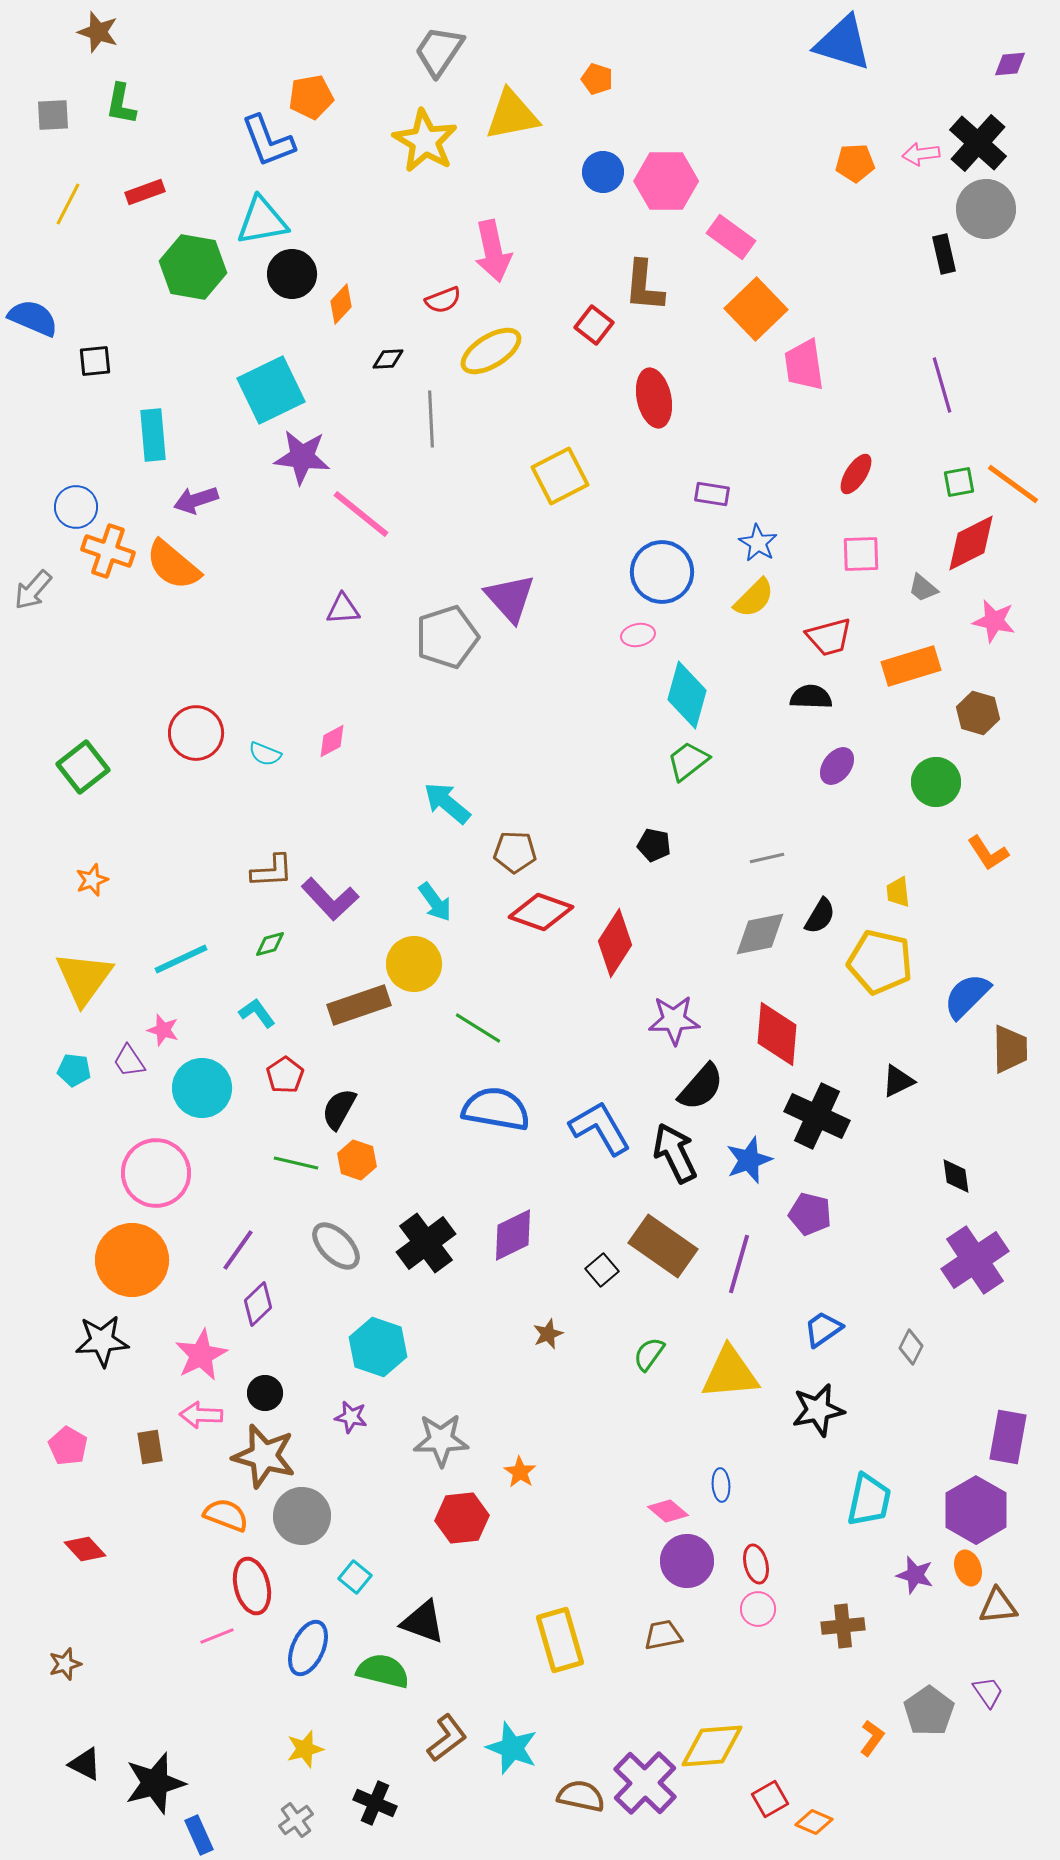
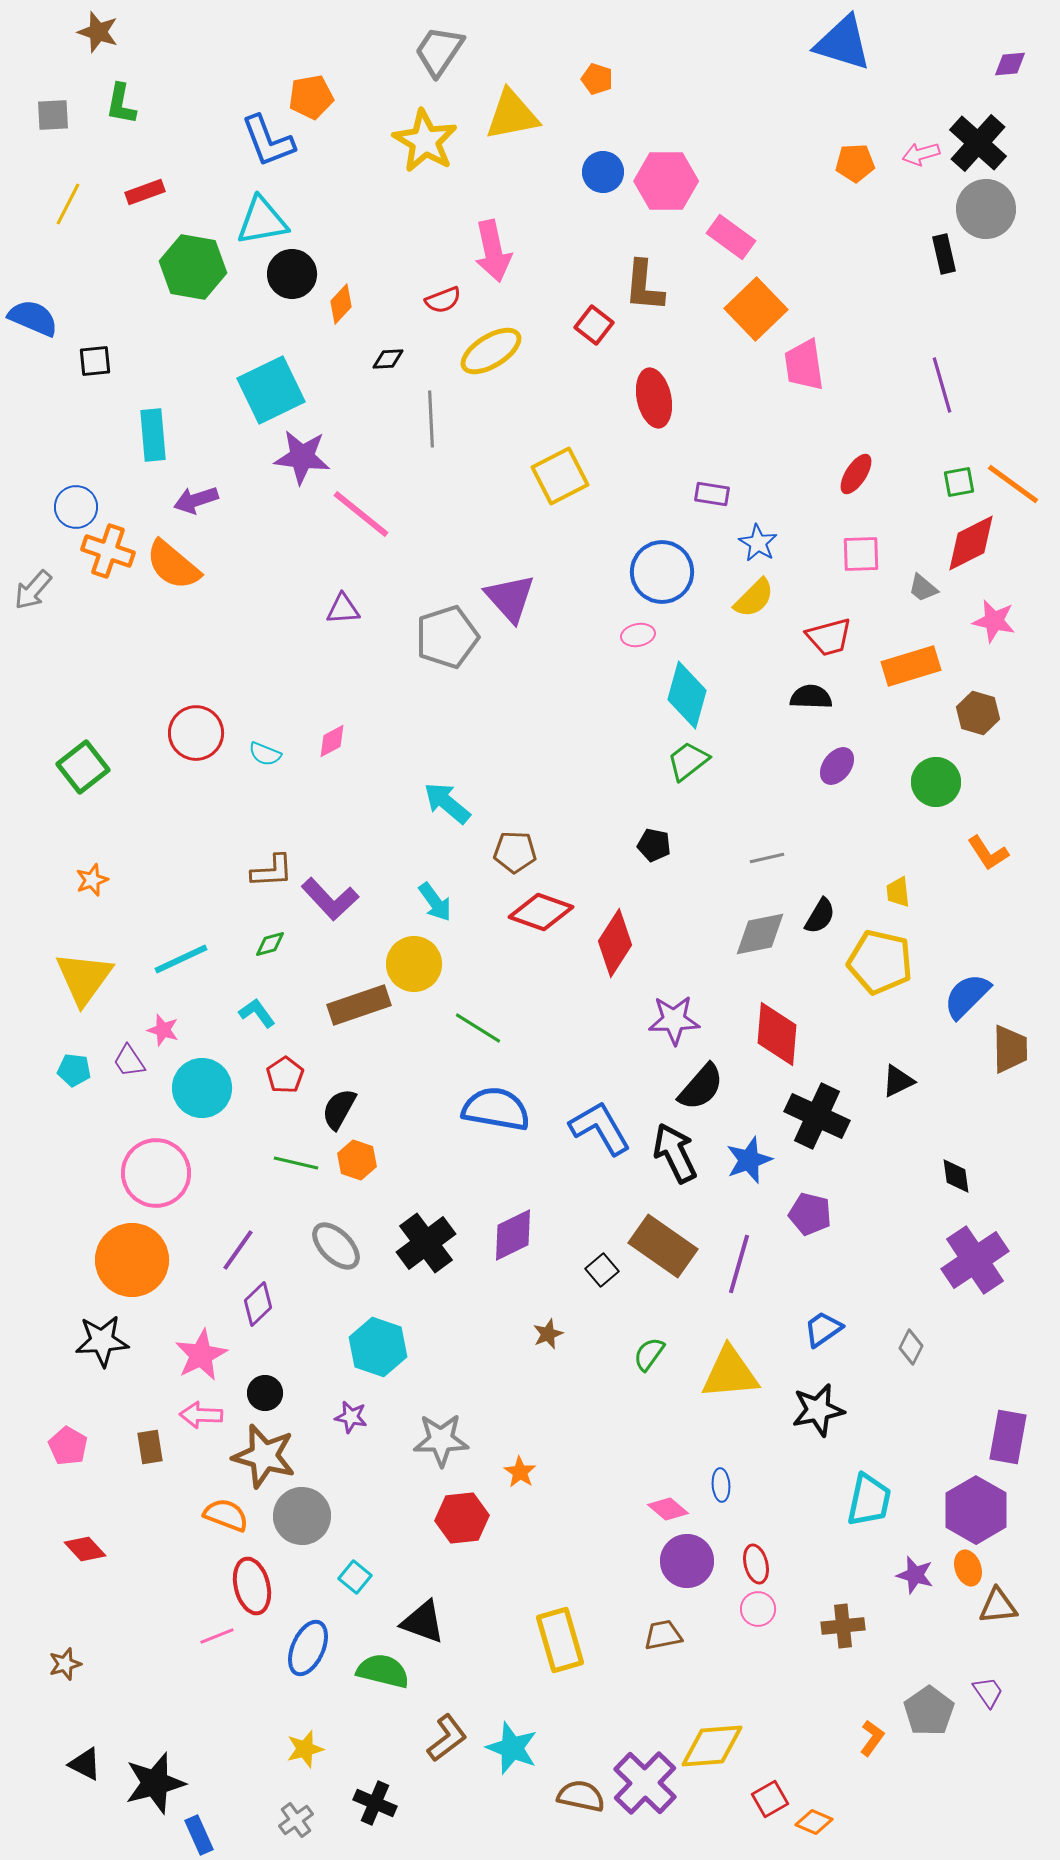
pink arrow at (921, 154): rotated 9 degrees counterclockwise
pink diamond at (668, 1511): moved 2 px up
